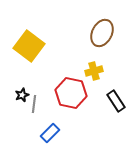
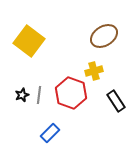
brown ellipse: moved 2 px right, 3 px down; rotated 32 degrees clockwise
yellow square: moved 5 px up
red hexagon: rotated 8 degrees clockwise
gray line: moved 5 px right, 9 px up
